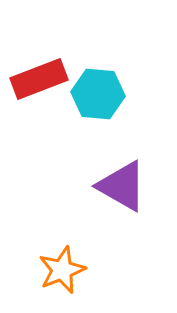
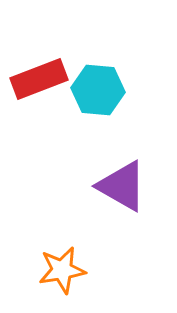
cyan hexagon: moved 4 px up
orange star: rotated 12 degrees clockwise
